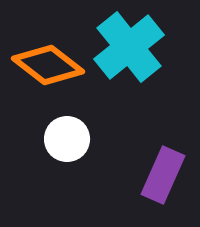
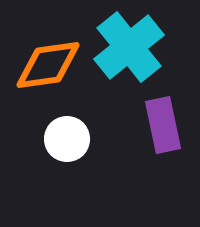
orange diamond: rotated 46 degrees counterclockwise
purple rectangle: moved 50 px up; rotated 36 degrees counterclockwise
